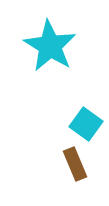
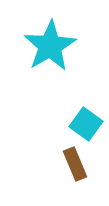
cyan star: rotated 10 degrees clockwise
